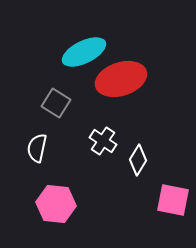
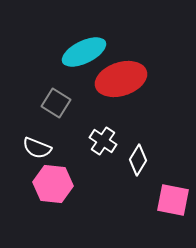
white semicircle: rotated 80 degrees counterclockwise
pink hexagon: moved 3 px left, 20 px up
